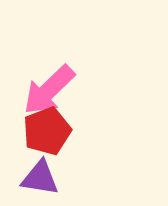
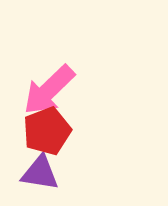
purple triangle: moved 5 px up
